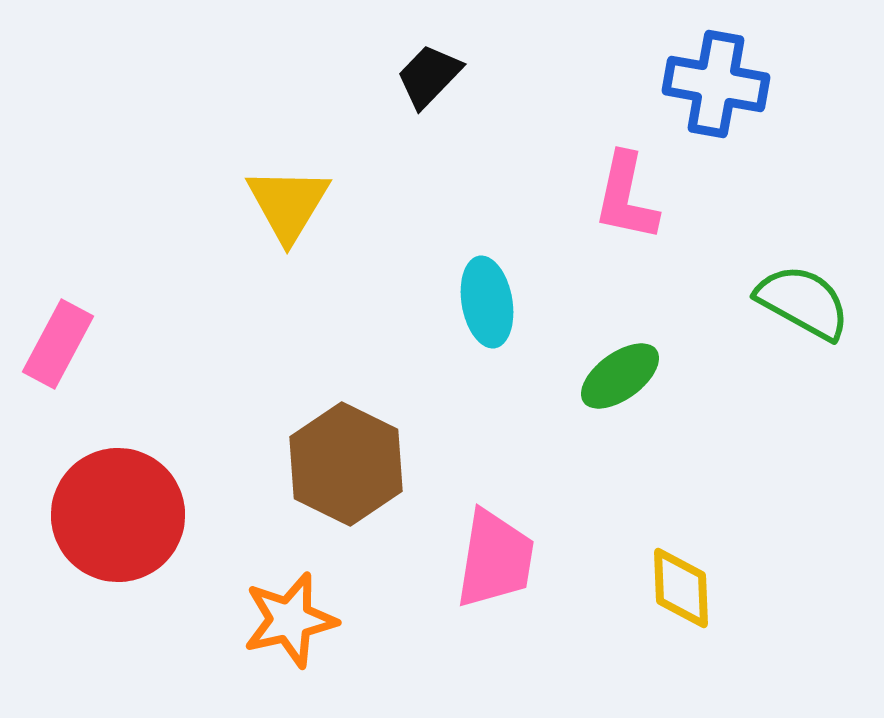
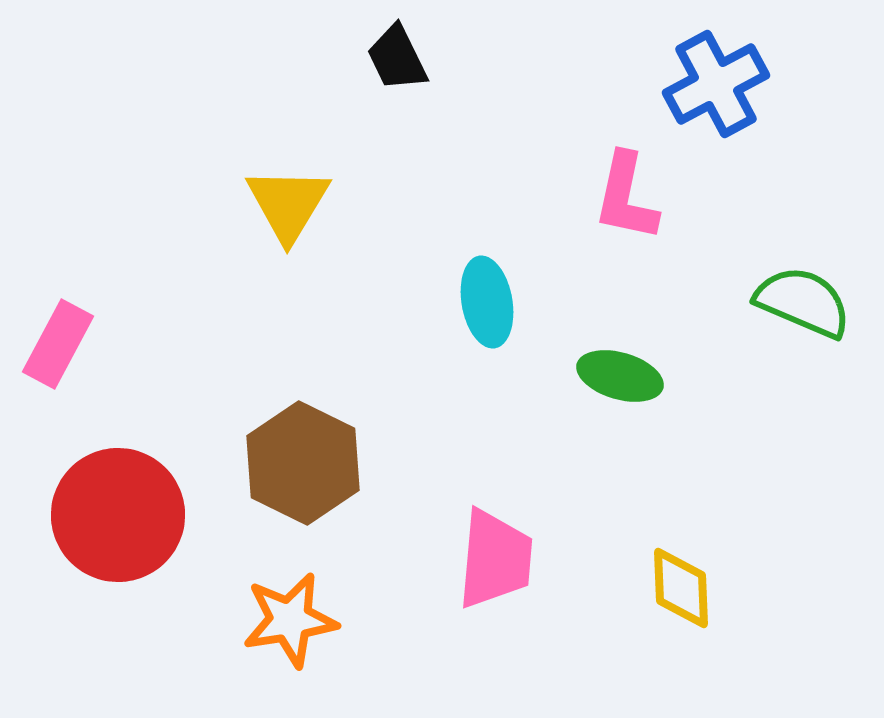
black trapezoid: moved 32 px left, 18 px up; rotated 70 degrees counterclockwise
blue cross: rotated 38 degrees counterclockwise
green semicircle: rotated 6 degrees counterclockwise
green ellipse: rotated 52 degrees clockwise
brown hexagon: moved 43 px left, 1 px up
pink trapezoid: rotated 4 degrees counterclockwise
orange star: rotated 4 degrees clockwise
